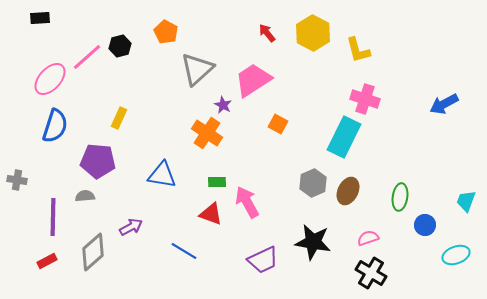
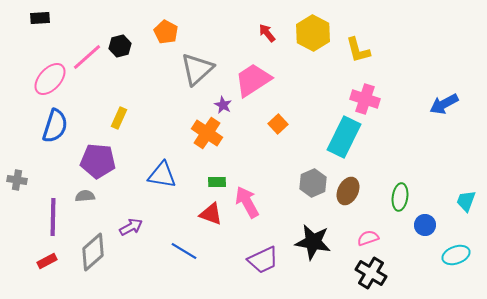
orange square: rotated 18 degrees clockwise
